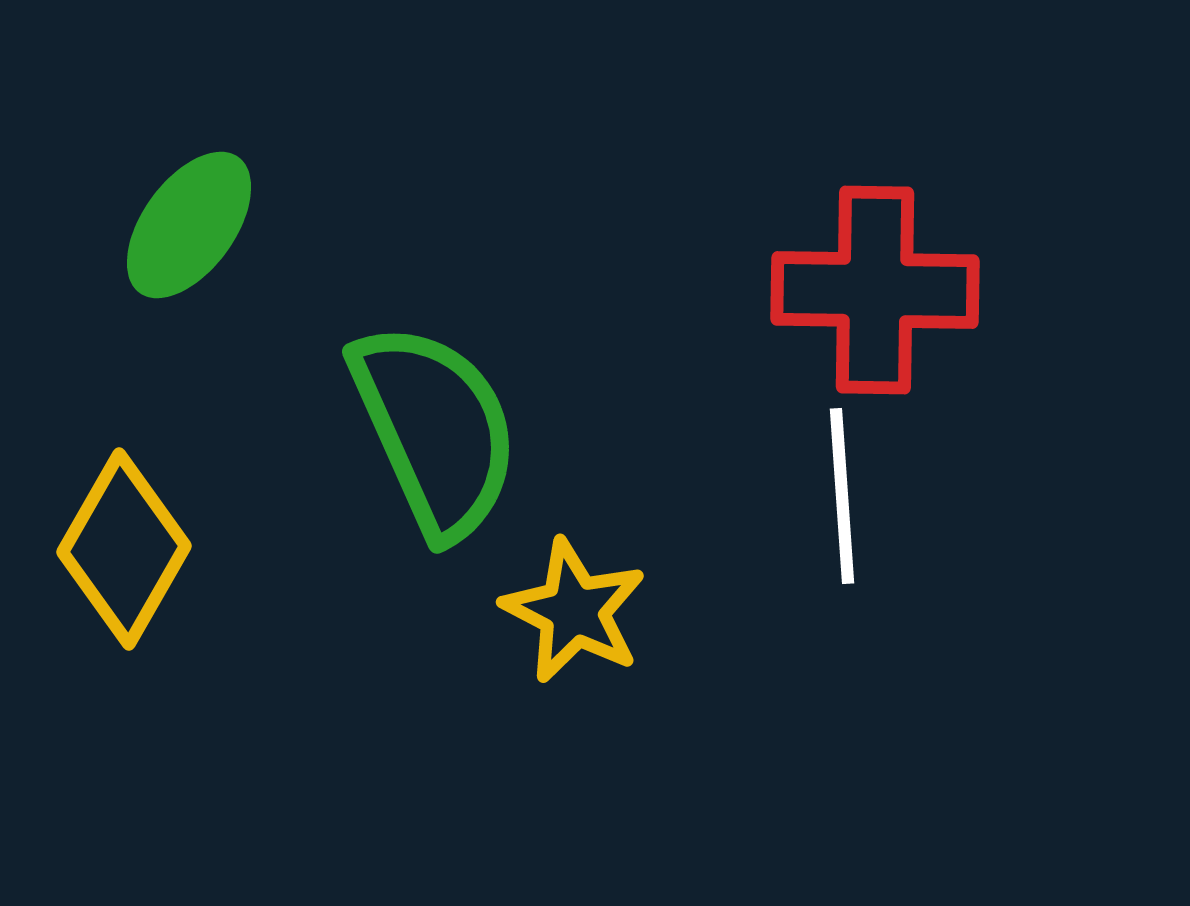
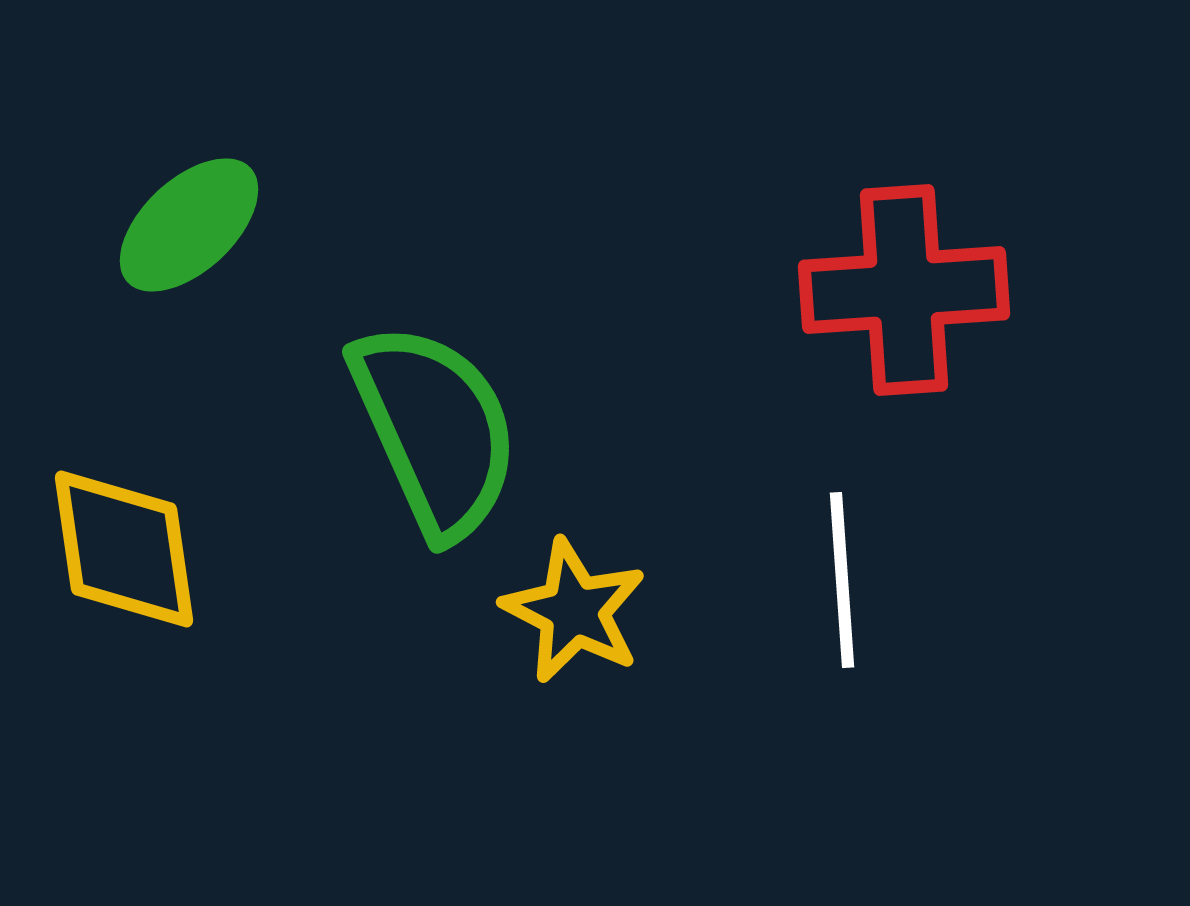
green ellipse: rotated 11 degrees clockwise
red cross: moved 29 px right; rotated 5 degrees counterclockwise
white line: moved 84 px down
yellow diamond: rotated 38 degrees counterclockwise
